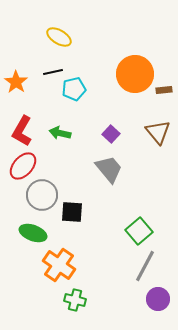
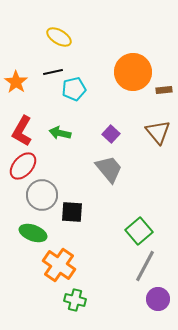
orange circle: moved 2 px left, 2 px up
